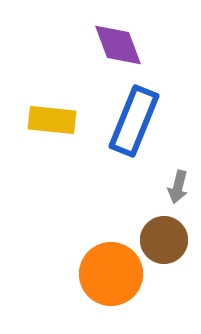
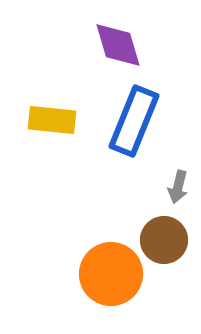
purple diamond: rotated 4 degrees clockwise
